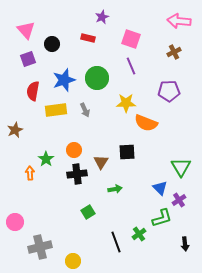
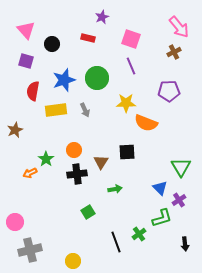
pink arrow: moved 6 px down; rotated 135 degrees counterclockwise
purple square: moved 2 px left, 2 px down; rotated 35 degrees clockwise
orange arrow: rotated 112 degrees counterclockwise
gray cross: moved 10 px left, 3 px down
